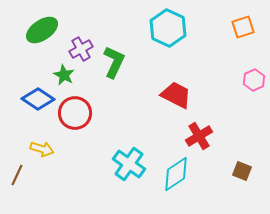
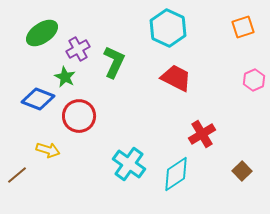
green ellipse: moved 3 px down
purple cross: moved 3 px left
green star: moved 1 px right, 2 px down
red trapezoid: moved 17 px up
blue diamond: rotated 12 degrees counterclockwise
red circle: moved 4 px right, 3 px down
red cross: moved 3 px right, 2 px up
yellow arrow: moved 6 px right, 1 px down
brown square: rotated 24 degrees clockwise
brown line: rotated 25 degrees clockwise
